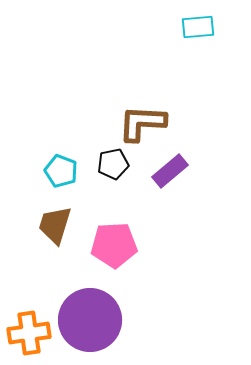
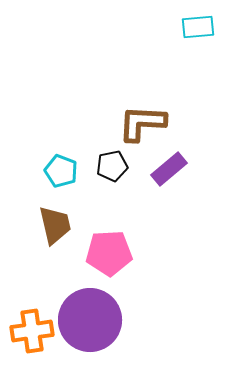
black pentagon: moved 1 px left, 2 px down
purple rectangle: moved 1 px left, 2 px up
brown trapezoid: rotated 150 degrees clockwise
pink pentagon: moved 5 px left, 8 px down
orange cross: moved 3 px right, 2 px up
